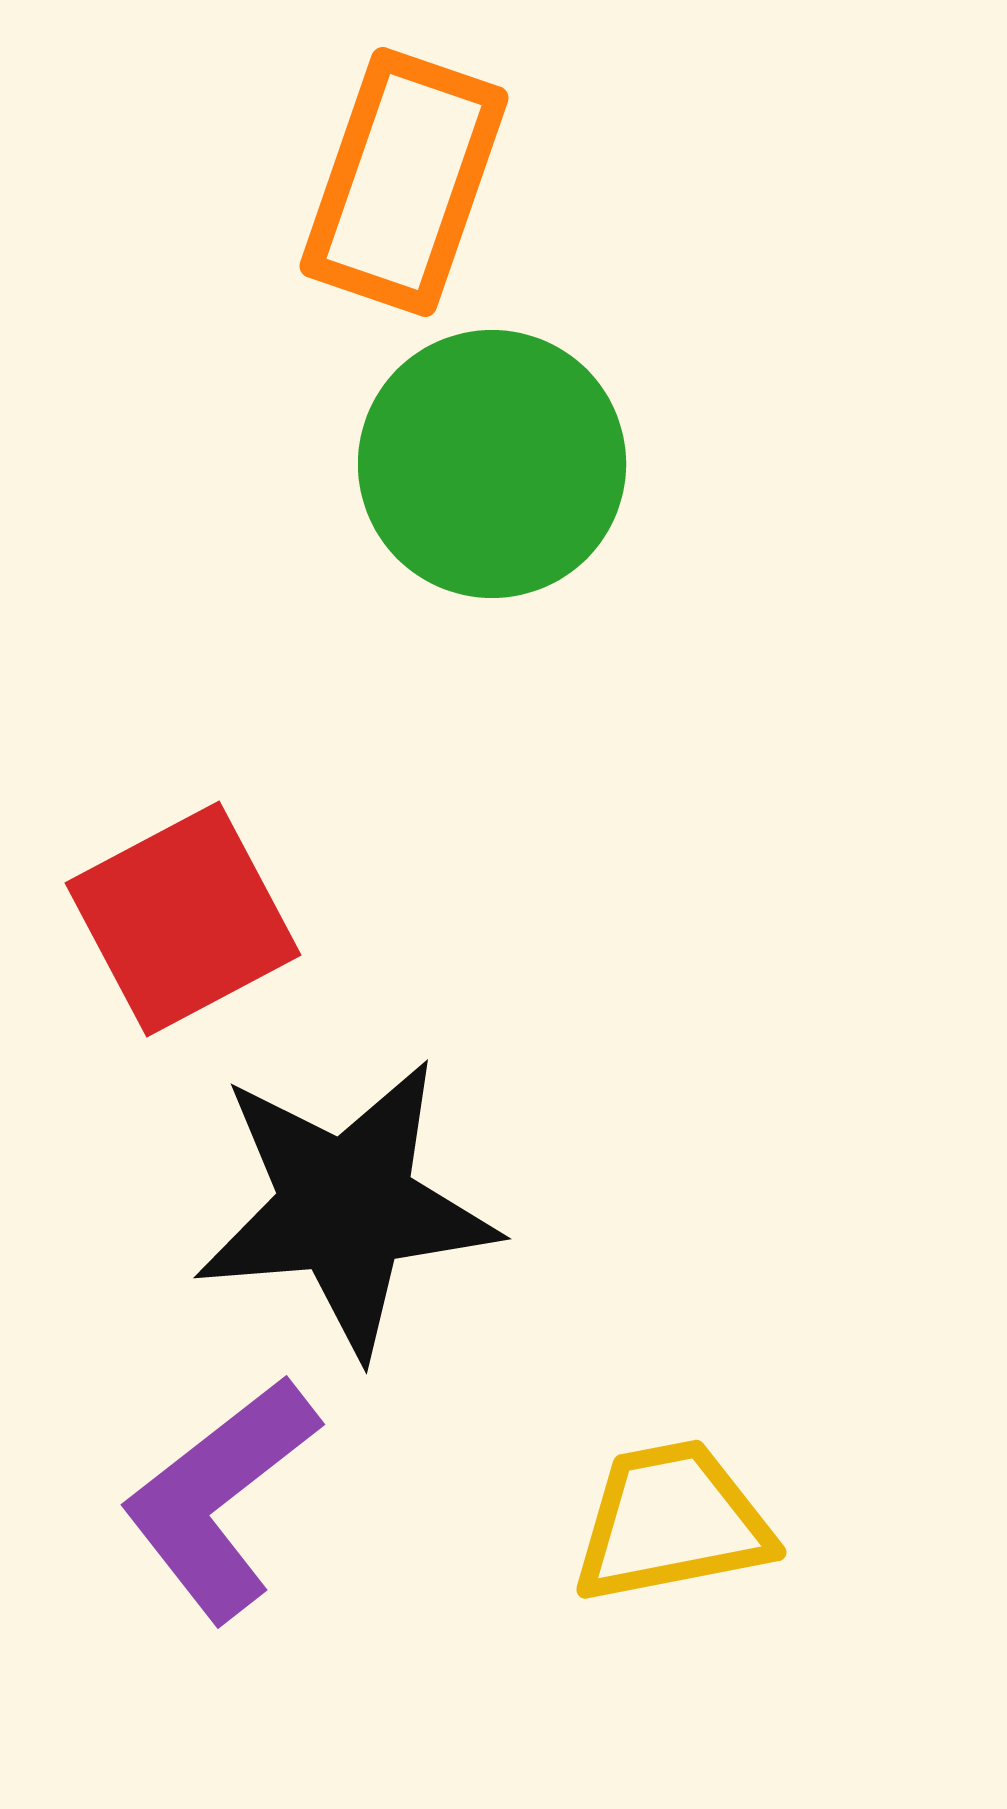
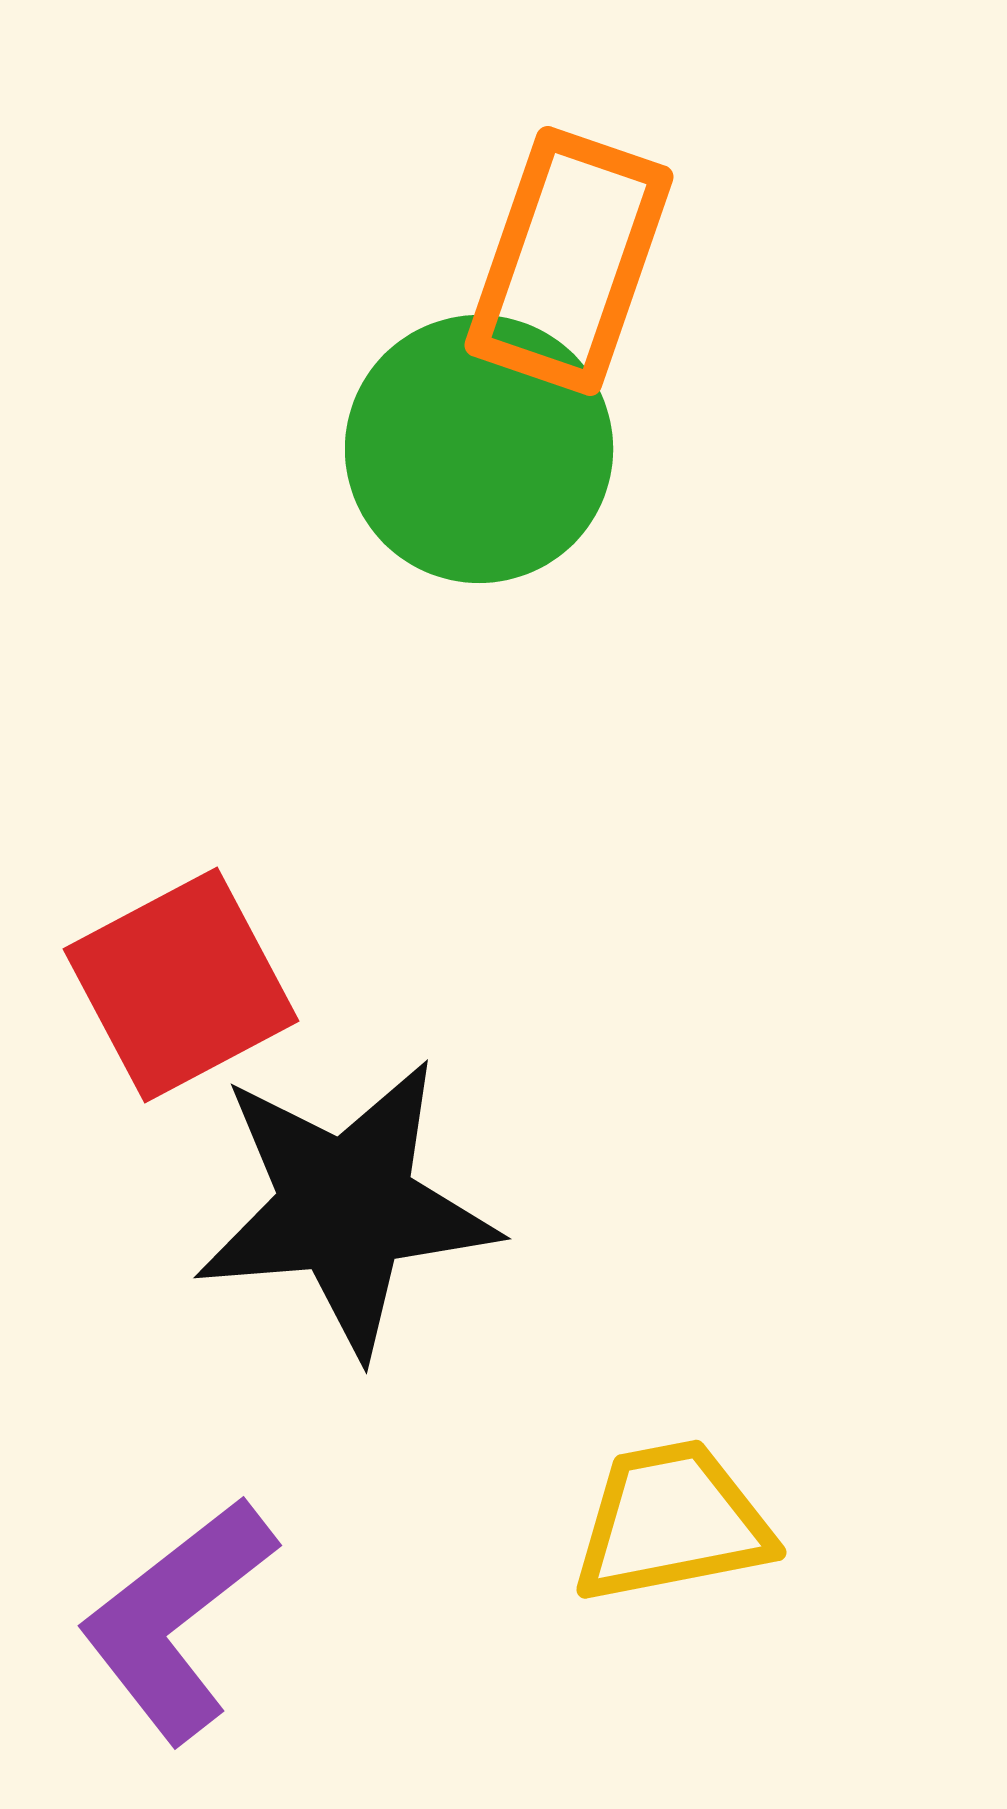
orange rectangle: moved 165 px right, 79 px down
green circle: moved 13 px left, 15 px up
red square: moved 2 px left, 66 px down
purple L-shape: moved 43 px left, 121 px down
